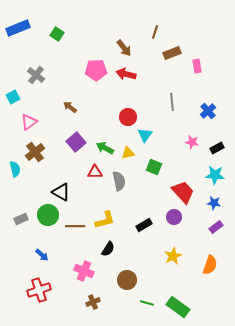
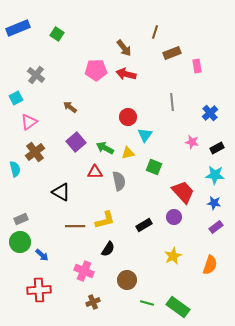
cyan square at (13, 97): moved 3 px right, 1 px down
blue cross at (208, 111): moved 2 px right, 2 px down
green circle at (48, 215): moved 28 px left, 27 px down
red cross at (39, 290): rotated 15 degrees clockwise
